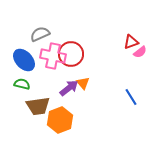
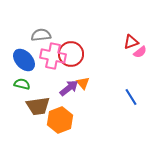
gray semicircle: moved 1 px right, 1 px down; rotated 18 degrees clockwise
